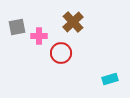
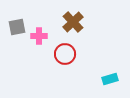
red circle: moved 4 px right, 1 px down
